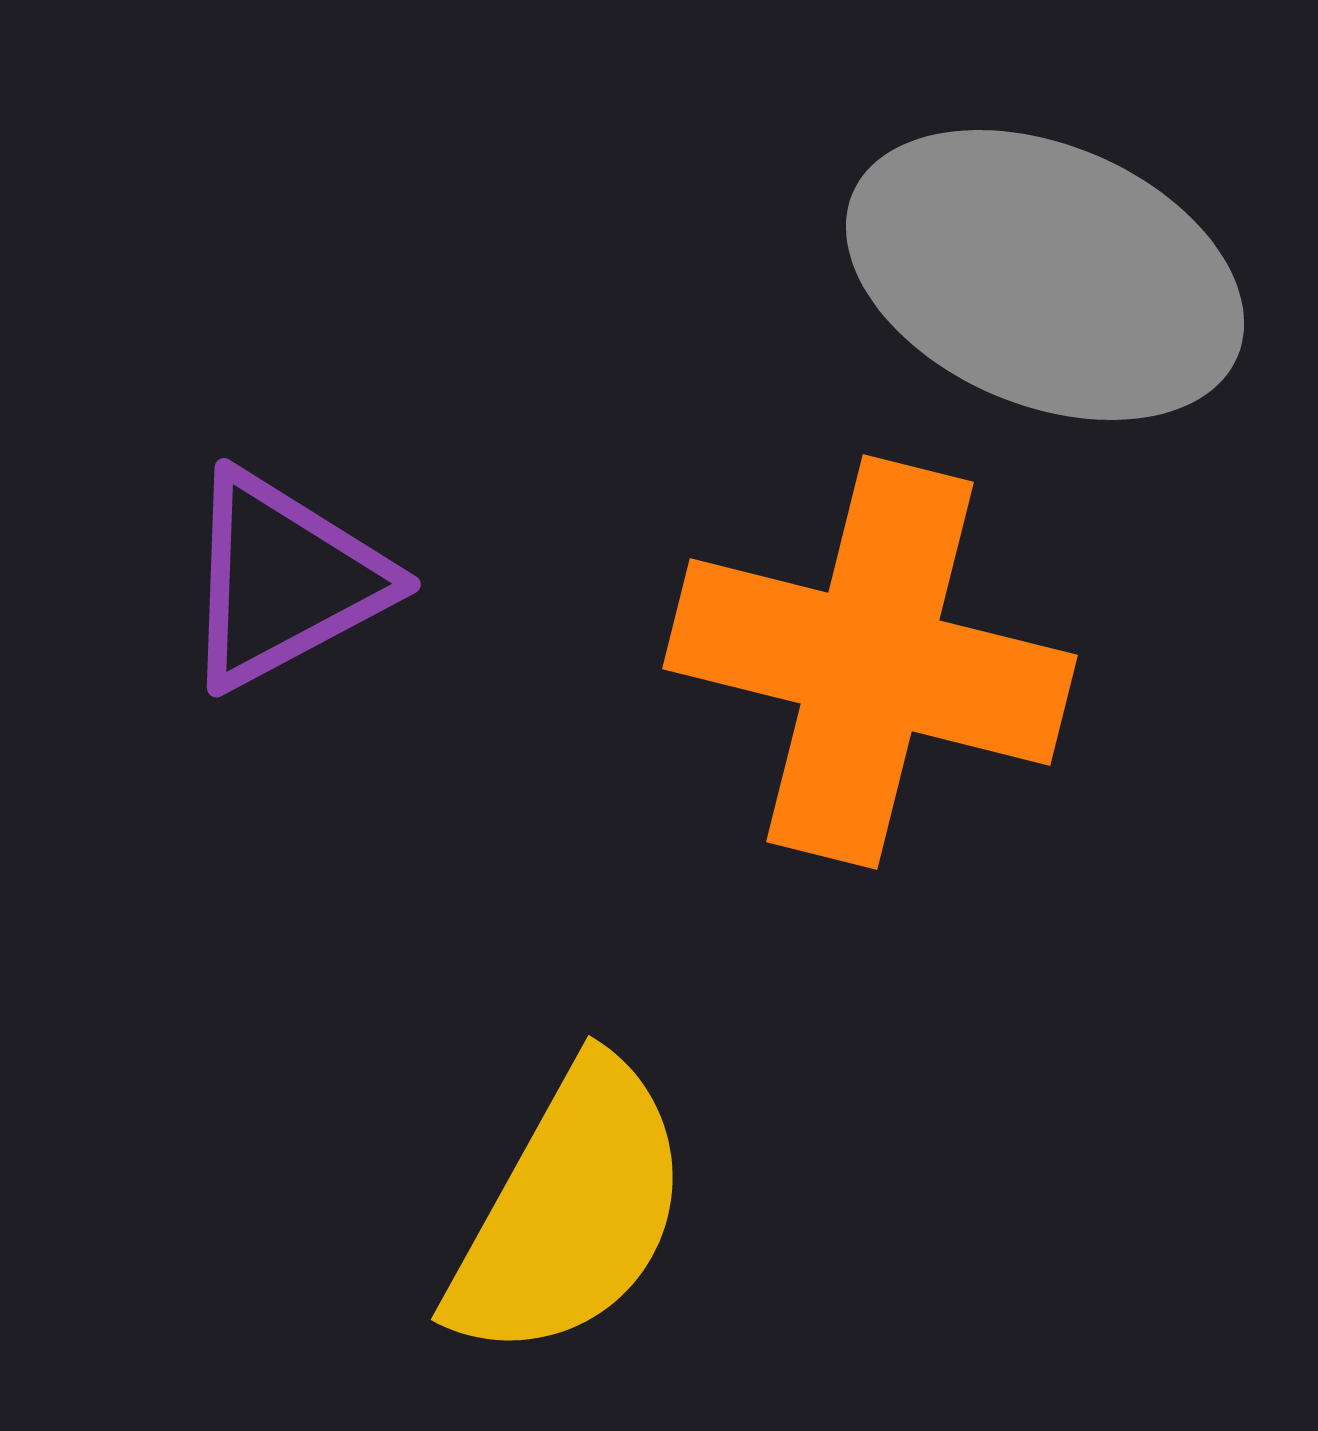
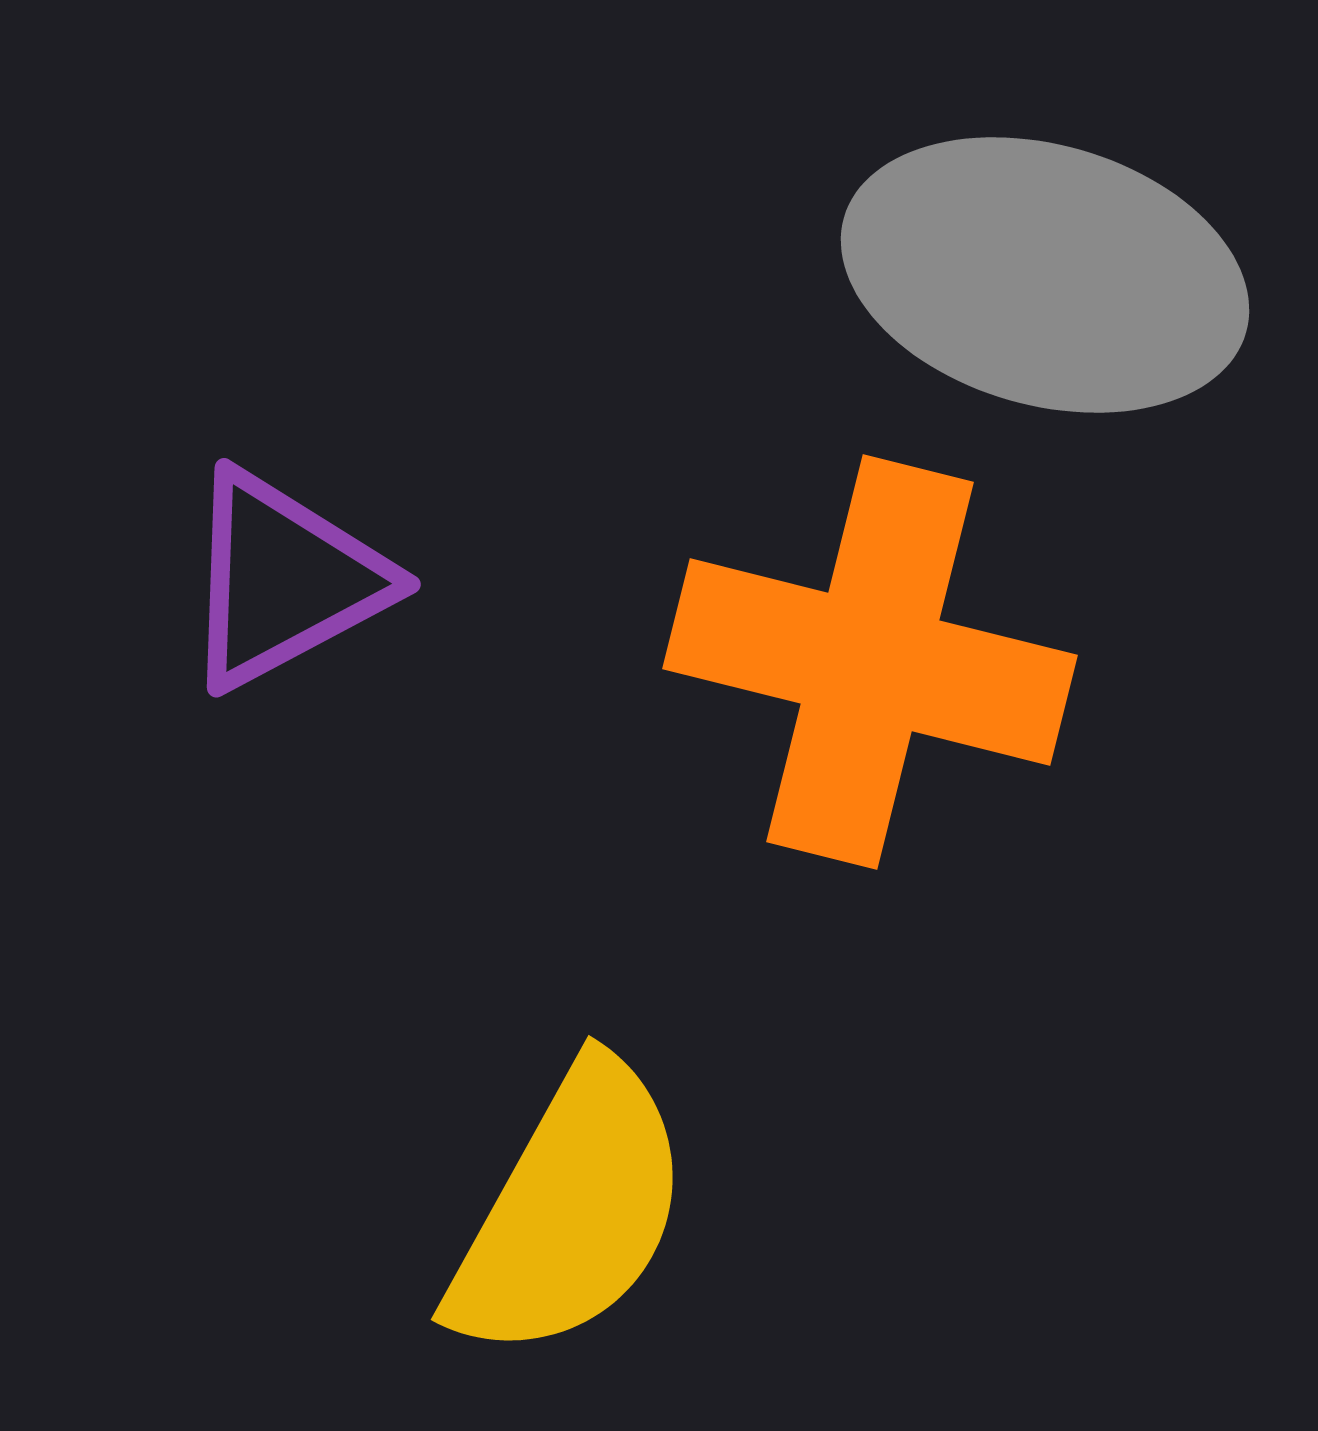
gray ellipse: rotated 7 degrees counterclockwise
